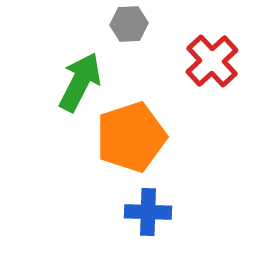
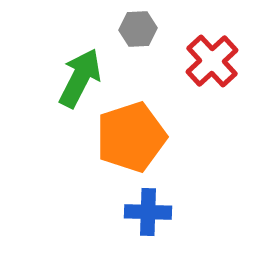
gray hexagon: moved 9 px right, 5 px down
green arrow: moved 4 px up
